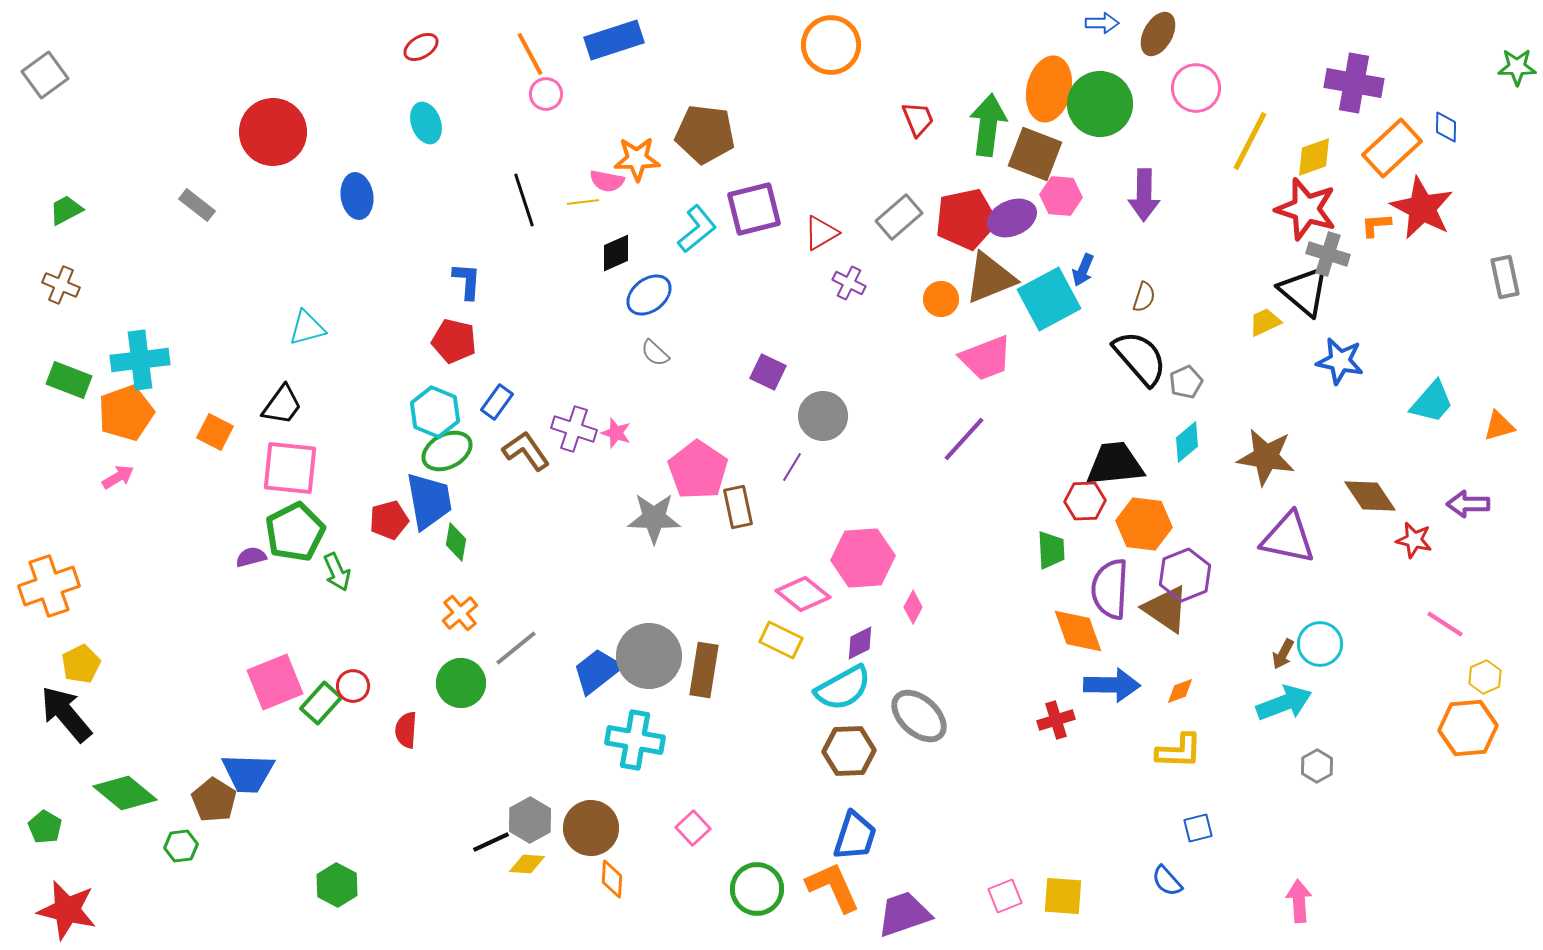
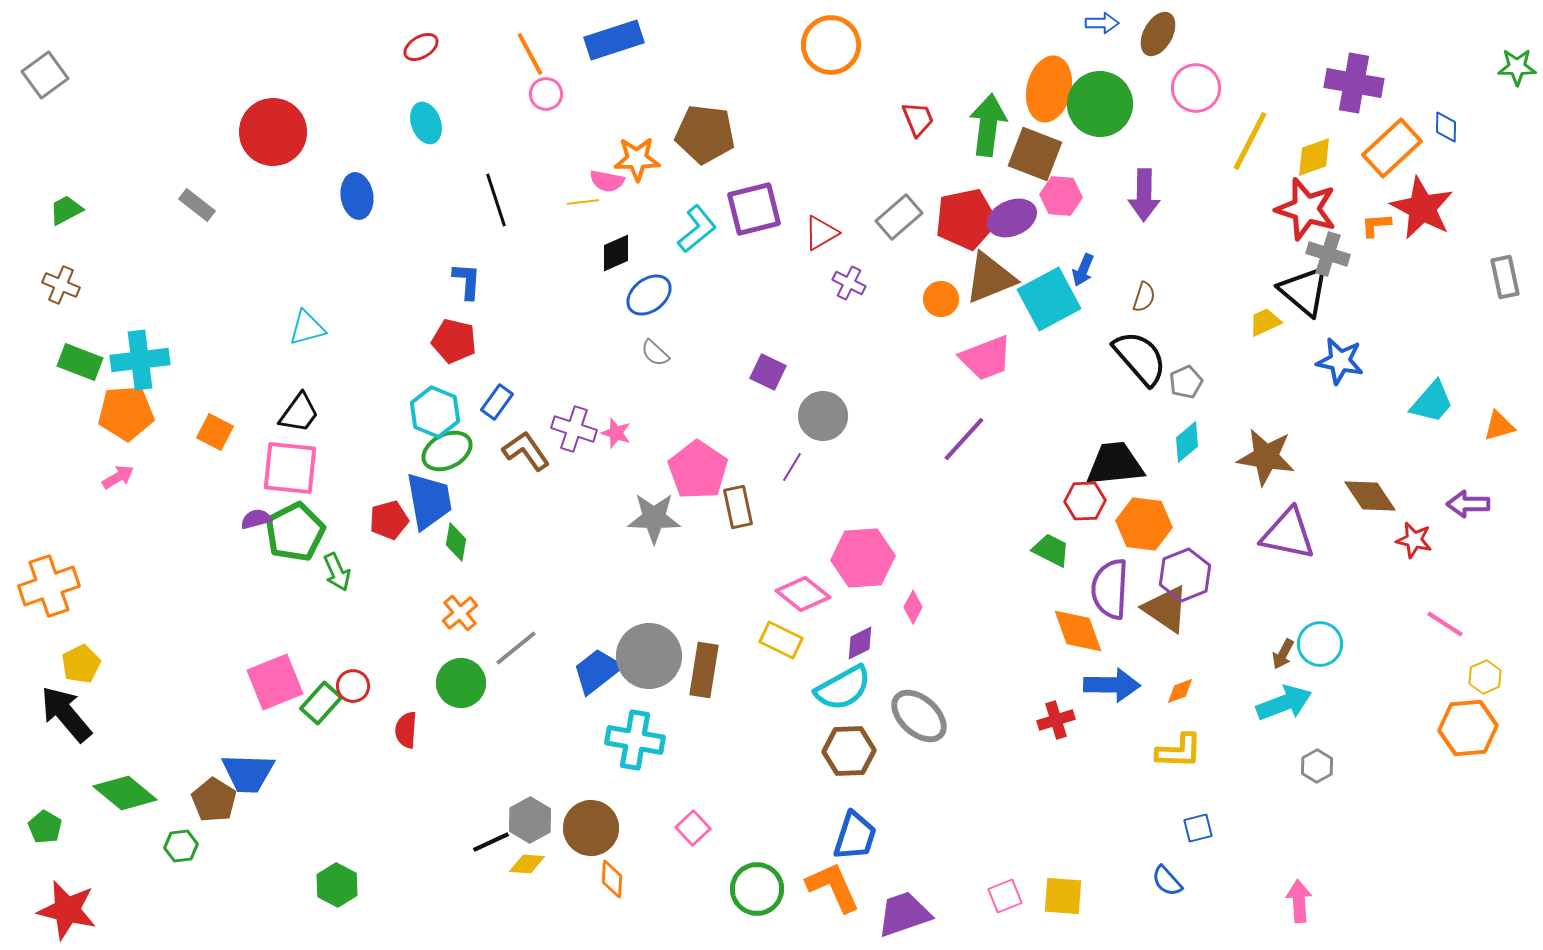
black line at (524, 200): moved 28 px left
green rectangle at (69, 380): moved 11 px right, 18 px up
black trapezoid at (282, 405): moved 17 px right, 8 px down
orange pentagon at (126, 413): rotated 16 degrees clockwise
purple triangle at (1288, 538): moved 4 px up
green trapezoid at (1051, 550): rotated 60 degrees counterclockwise
purple semicircle at (251, 557): moved 5 px right, 38 px up
